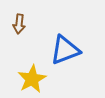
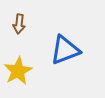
yellow star: moved 14 px left, 8 px up
